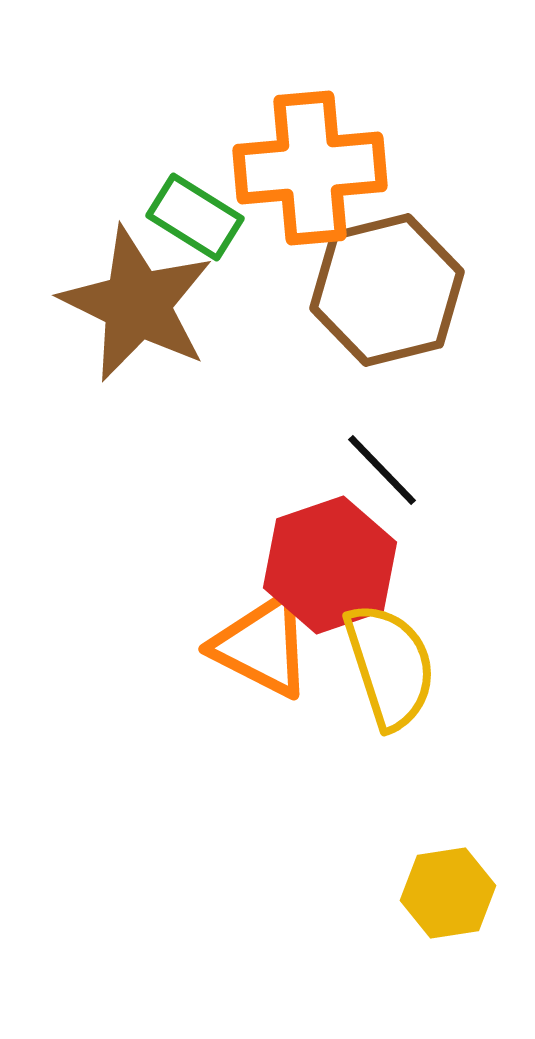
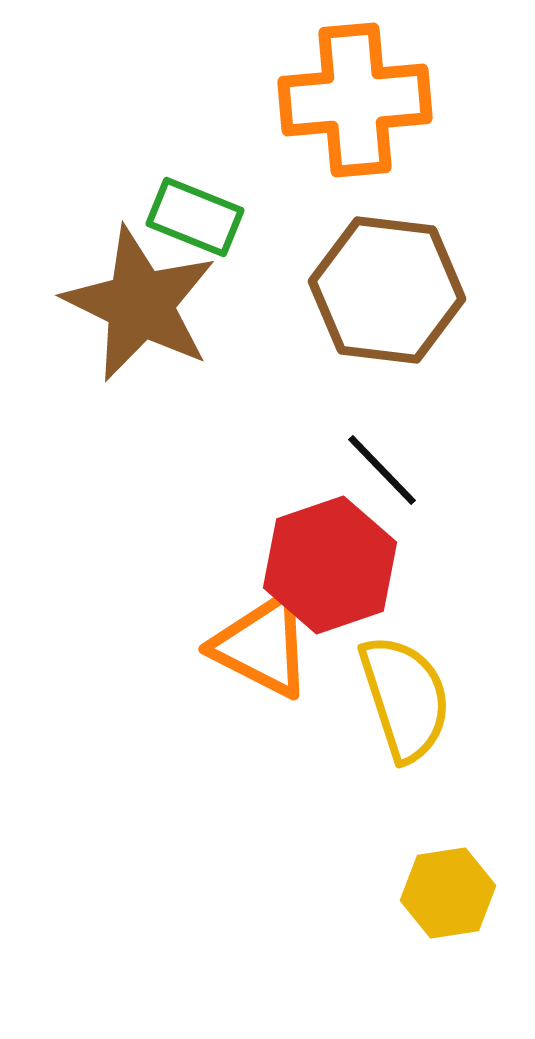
orange cross: moved 45 px right, 68 px up
green rectangle: rotated 10 degrees counterclockwise
brown hexagon: rotated 21 degrees clockwise
brown star: moved 3 px right
yellow semicircle: moved 15 px right, 32 px down
